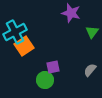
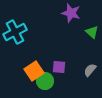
green triangle: rotated 24 degrees counterclockwise
orange square: moved 10 px right, 25 px down
purple square: moved 6 px right; rotated 16 degrees clockwise
green circle: moved 1 px down
